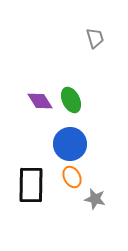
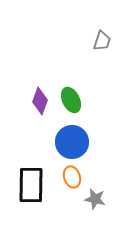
gray trapezoid: moved 7 px right, 3 px down; rotated 35 degrees clockwise
purple diamond: rotated 52 degrees clockwise
blue circle: moved 2 px right, 2 px up
orange ellipse: rotated 10 degrees clockwise
